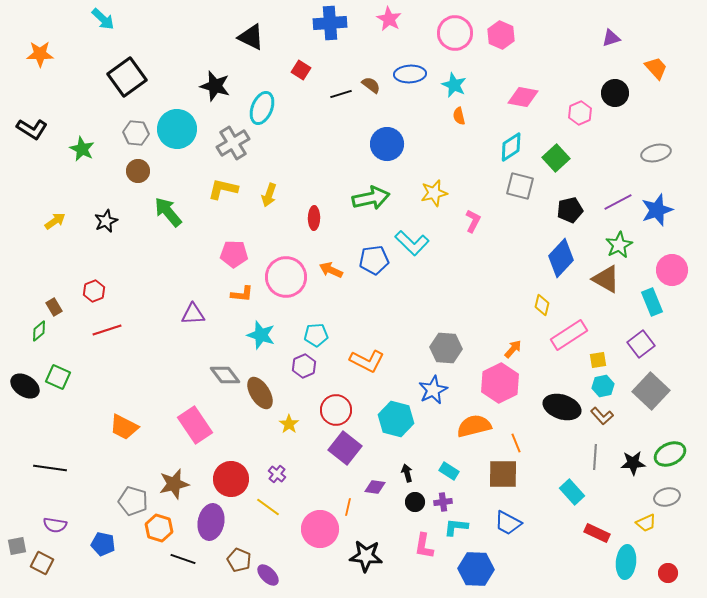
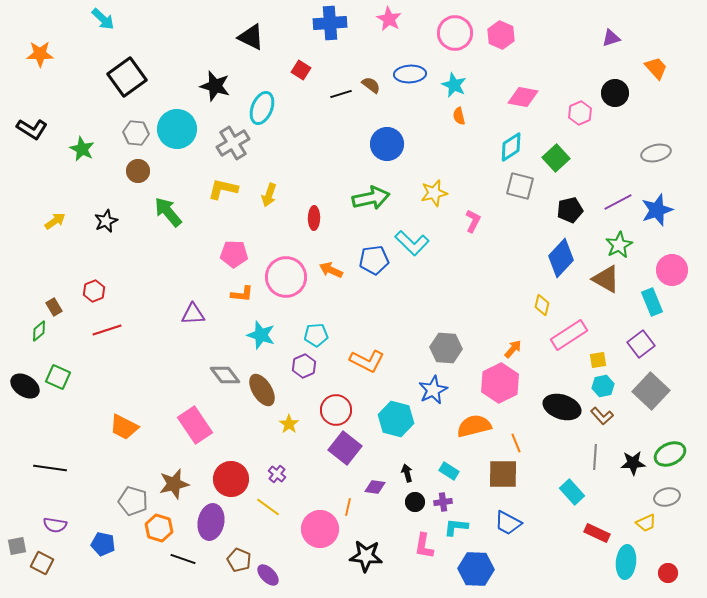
brown ellipse at (260, 393): moved 2 px right, 3 px up
